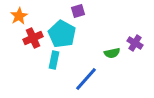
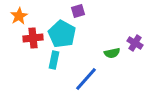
red cross: rotated 18 degrees clockwise
